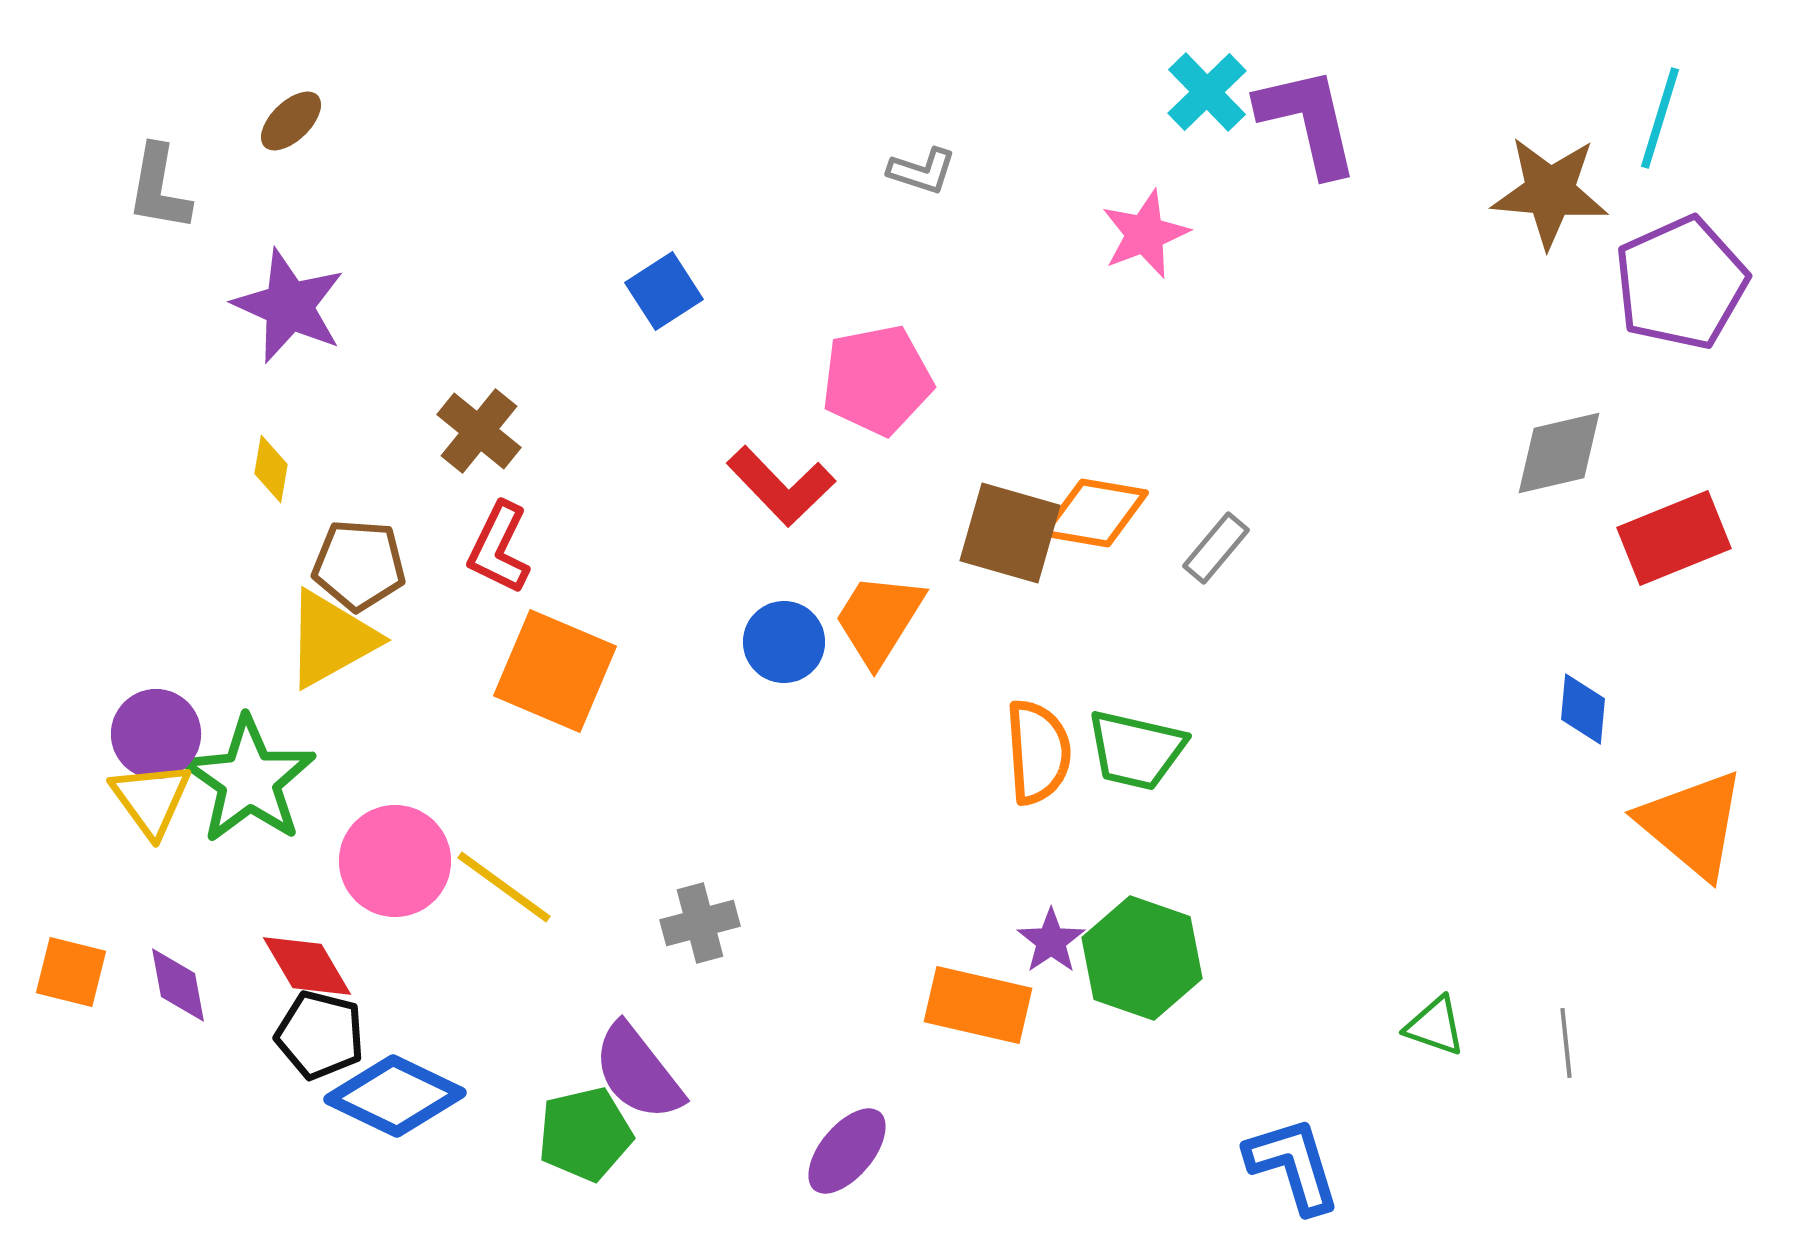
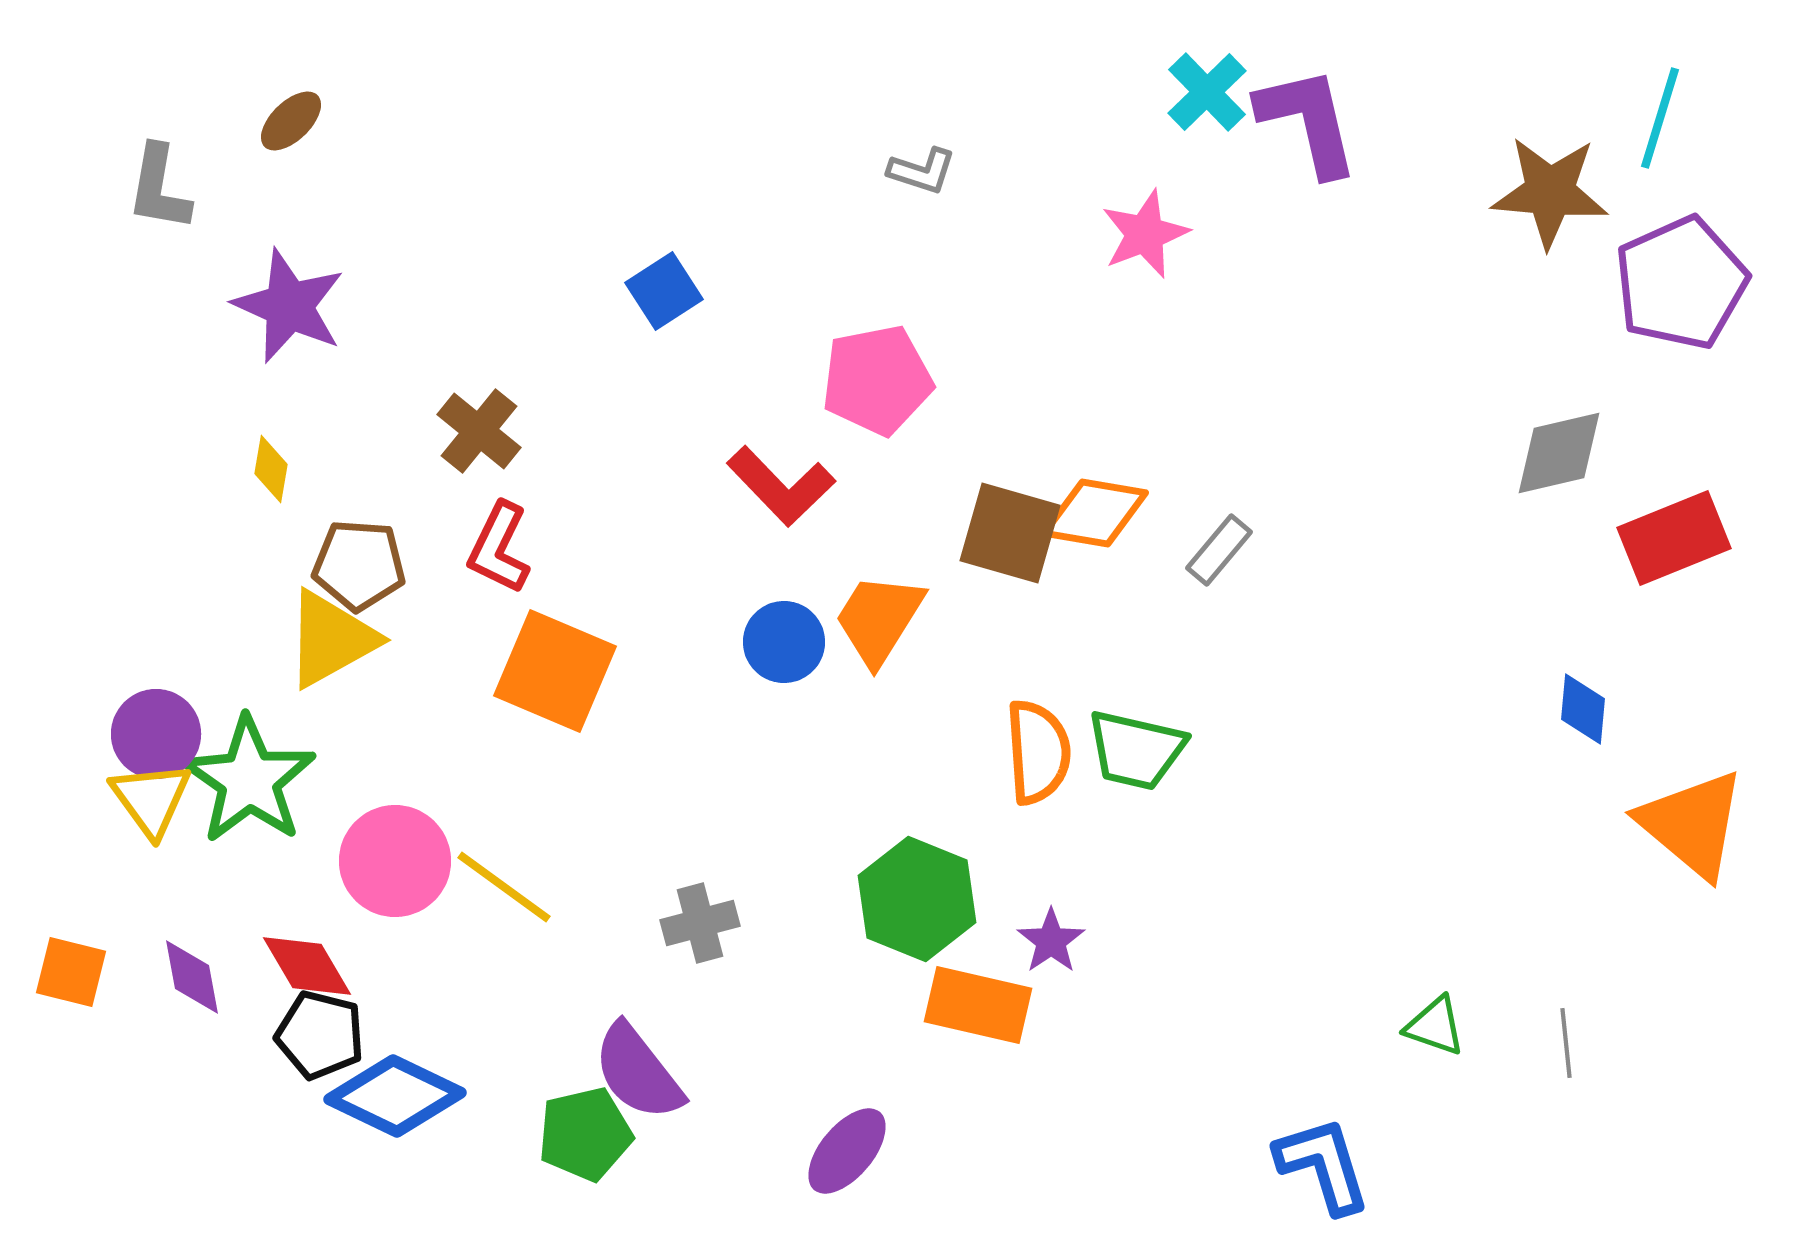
gray rectangle at (1216, 548): moved 3 px right, 2 px down
green hexagon at (1142, 958): moved 225 px left, 59 px up; rotated 3 degrees clockwise
purple diamond at (178, 985): moved 14 px right, 8 px up
blue L-shape at (1293, 1165): moved 30 px right
